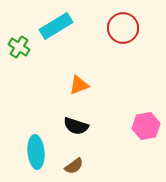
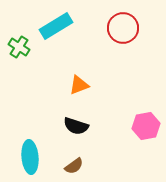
cyan ellipse: moved 6 px left, 5 px down
